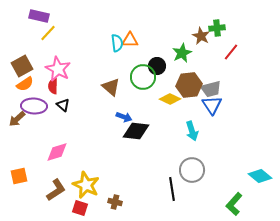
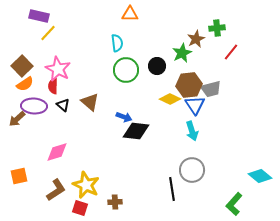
brown star: moved 5 px left, 3 px down; rotated 18 degrees clockwise
orange triangle: moved 26 px up
brown square: rotated 15 degrees counterclockwise
green circle: moved 17 px left, 7 px up
brown triangle: moved 21 px left, 15 px down
blue triangle: moved 17 px left
brown cross: rotated 16 degrees counterclockwise
